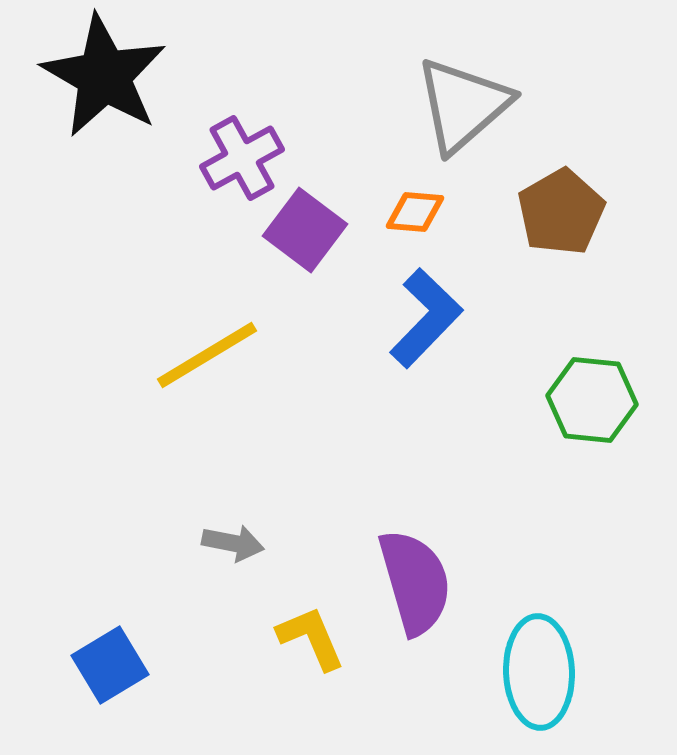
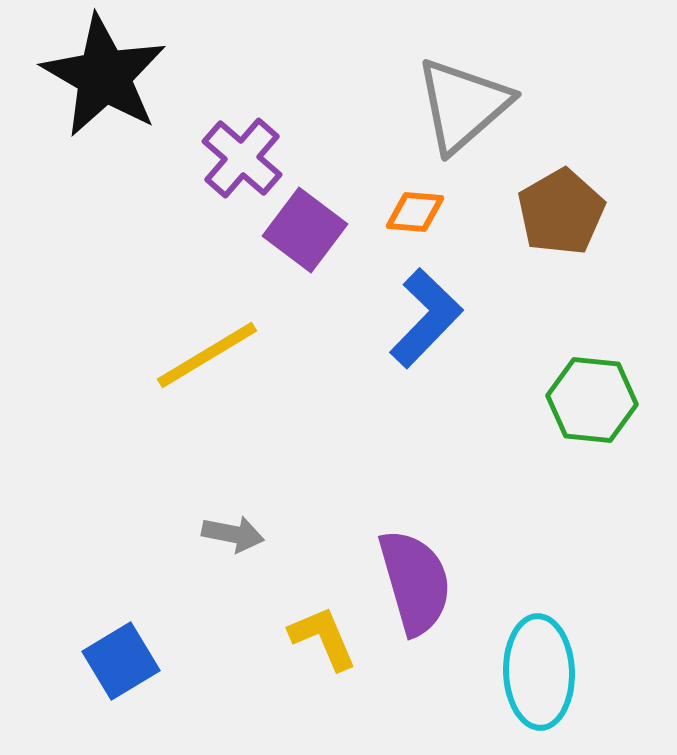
purple cross: rotated 20 degrees counterclockwise
gray arrow: moved 9 px up
yellow L-shape: moved 12 px right
blue square: moved 11 px right, 4 px up
